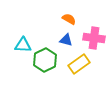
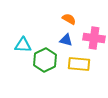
yellow rectangle: rotated 40 degrees clockwise
